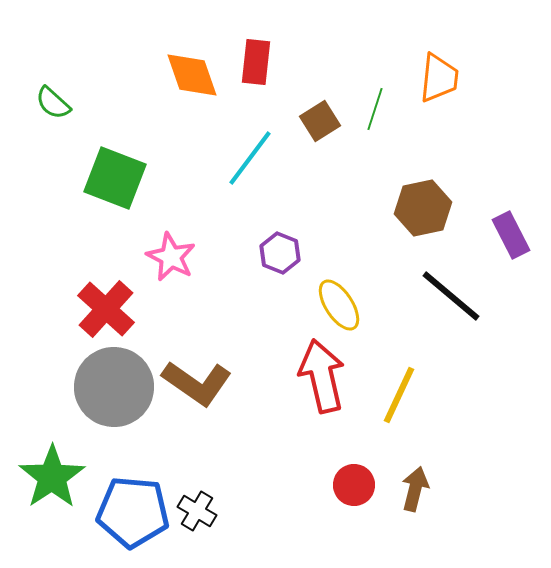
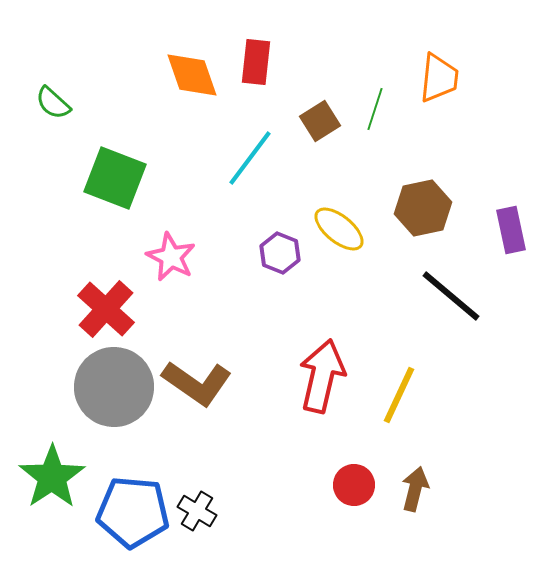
purple rectangle: moved 5 px up; rotated 15 degrees clockwise
yellow ellipse: moved 76 px up; rotated 18 degrees counterclockwise
red arrow: rotated 26 degrees clockwise
